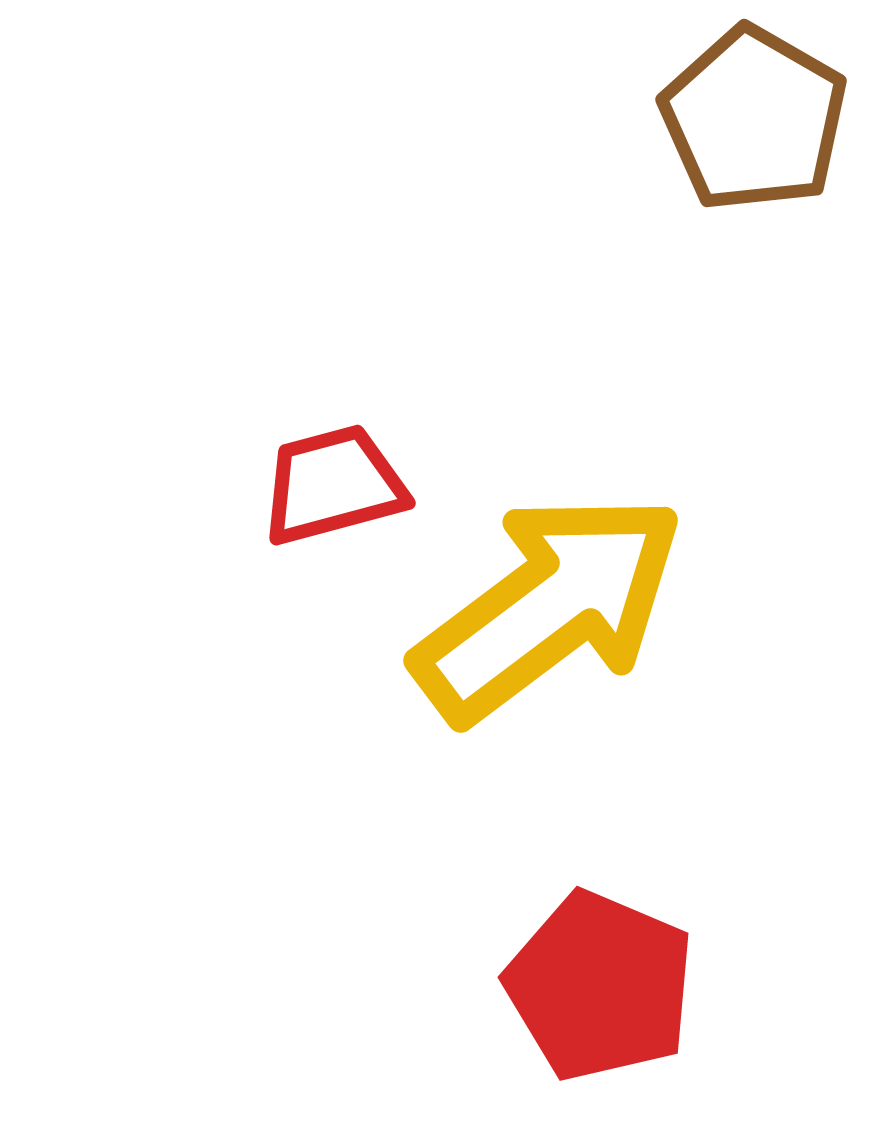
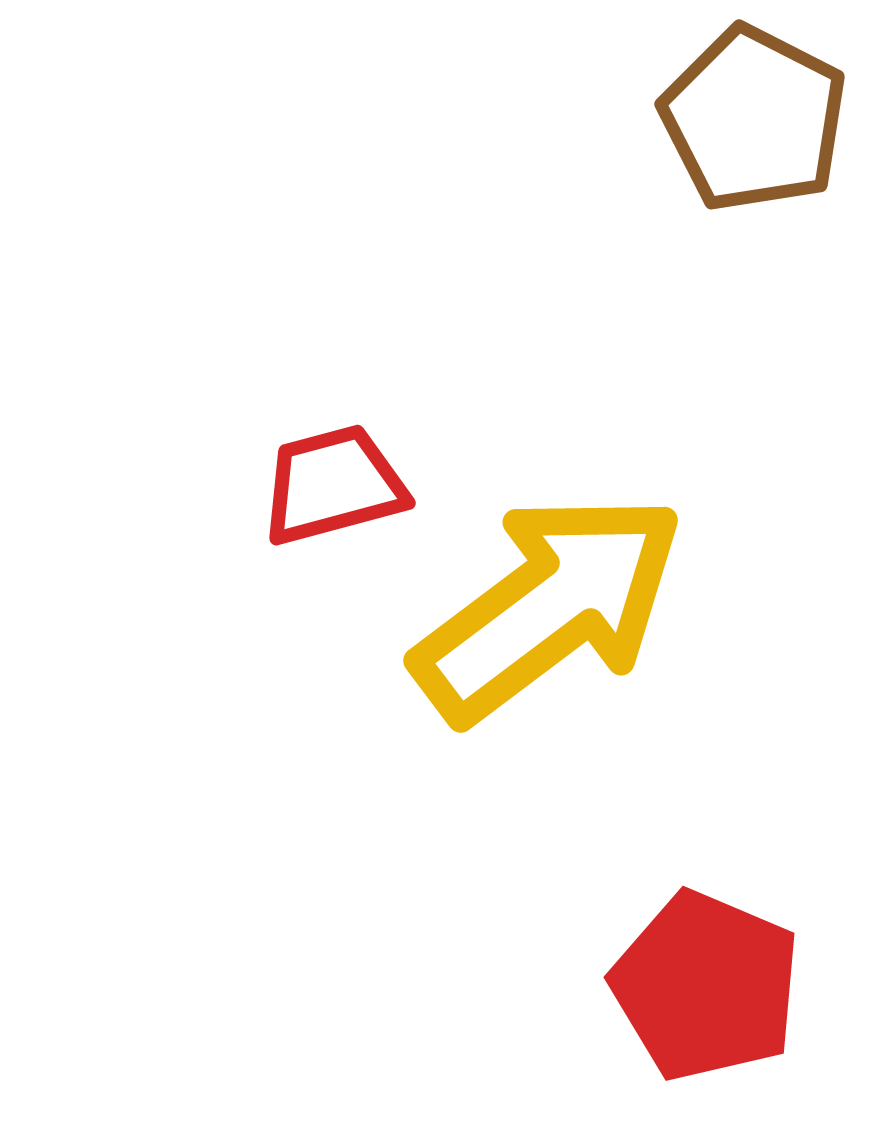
brown pentagon: rotated 3 degrees counterclockwise
red pentagon: moved 106 px right
